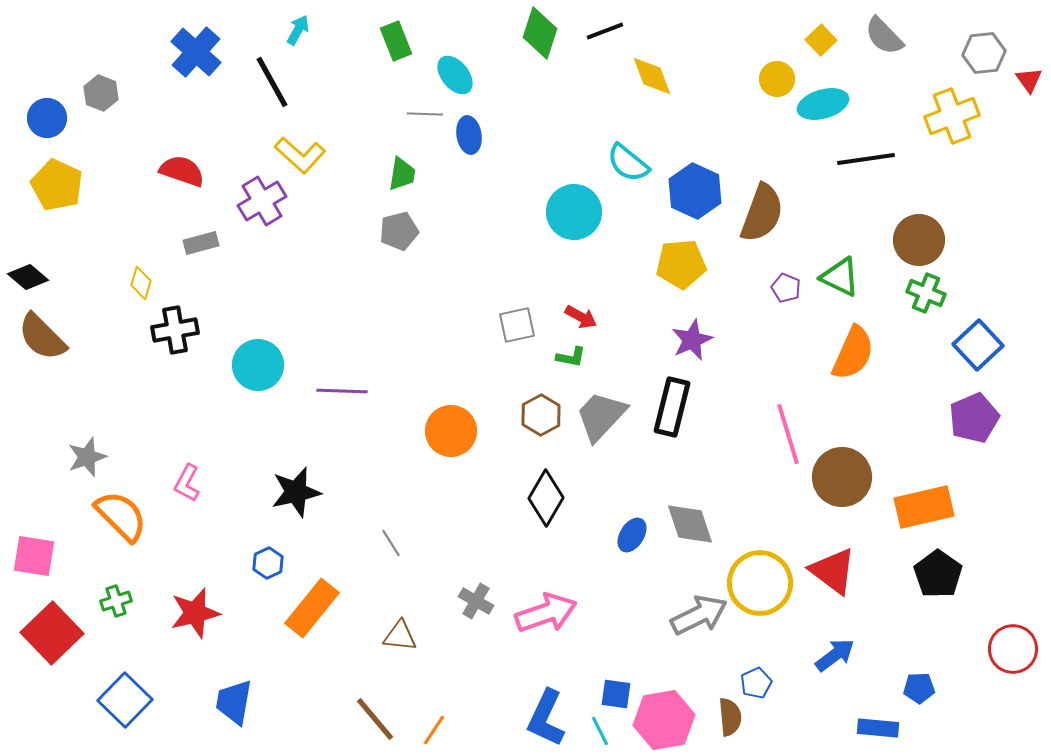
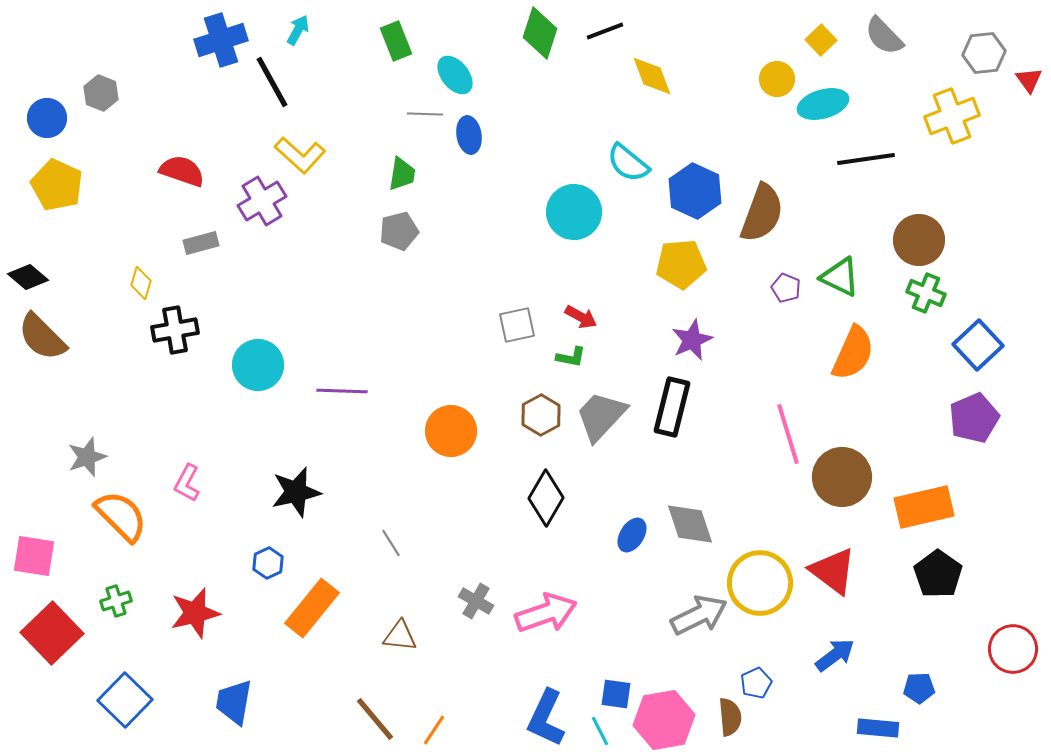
blue cross at (196, 52): moved 25 px right, 12 px up; rotated 30 degrees clockwise
